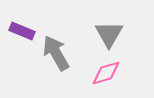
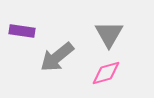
purple rectangle: rotated 15 degrees counterclockwise
gray arrow: moved 1 px right, 4 px down; rotated 99 degrees counterclockwise
